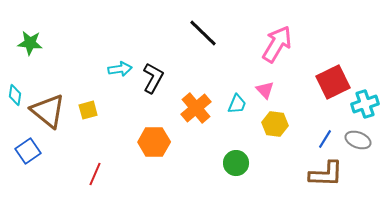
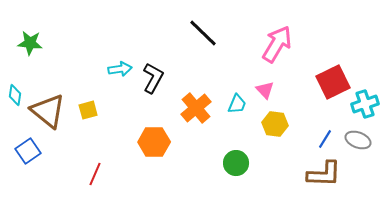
brown L-shape: moved 2 px left
